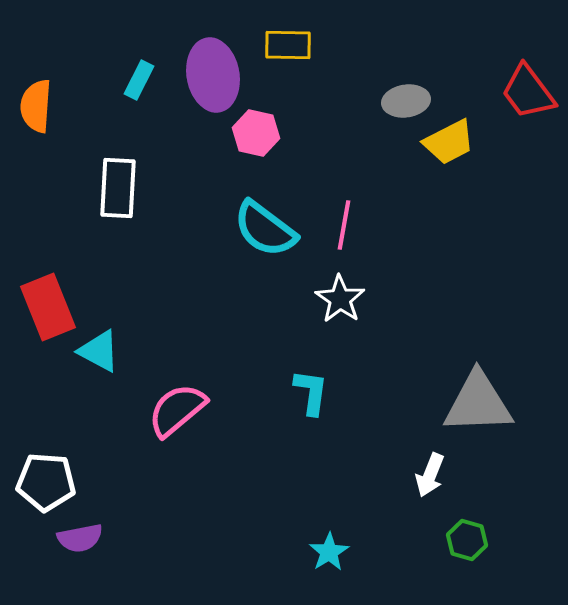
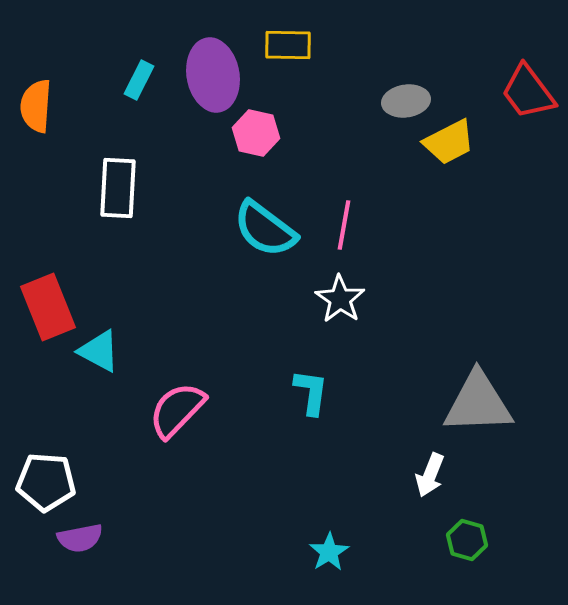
pink semicircle: rotated 6 degrees counterclockwise
